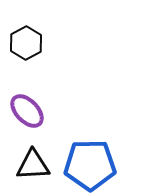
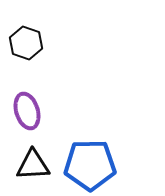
black hexagon: rotated 12 degrees counterclockwise
purple ellipse: rotated 27 degrees clockwise
